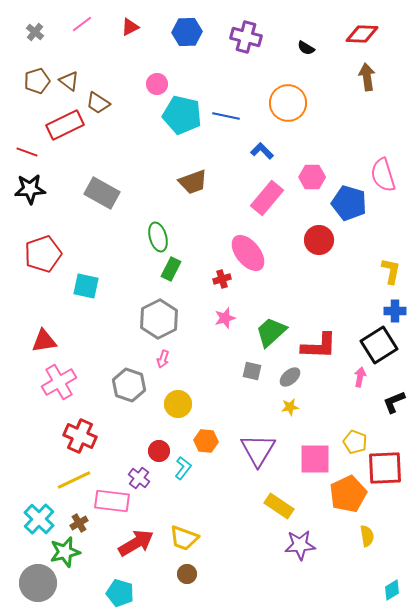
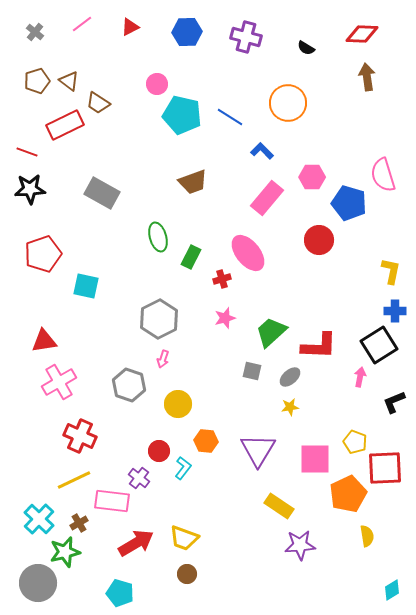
blue line at (226, 116): moved 4 px right, 1 px down; rotated 20 degrees clockwise
green rectangle at (171, 269): moved 20 px right, 12 px up
